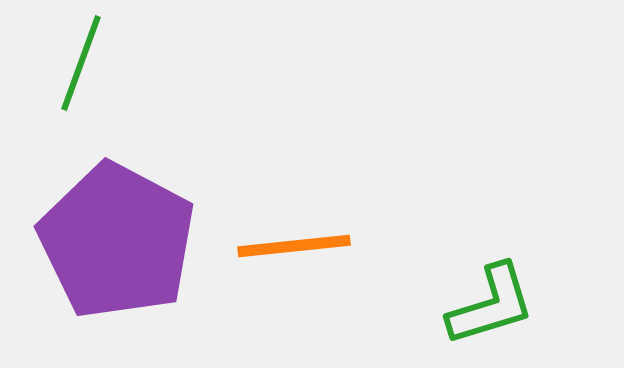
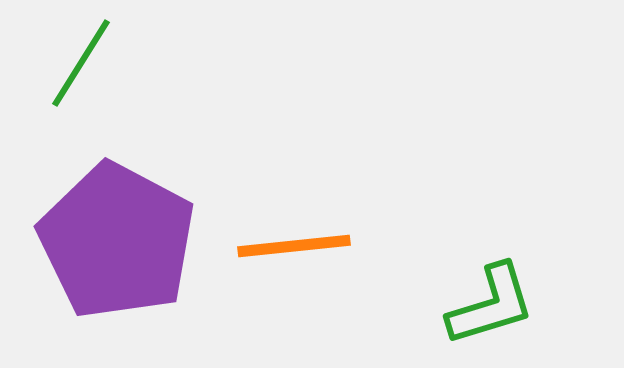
green line: rotated 12 degrees clockwise
